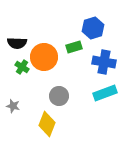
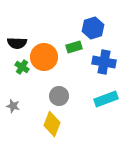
cyan rectangle: moved 1 px right, 6 px down
yellow diamond: moved 5 px right
